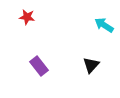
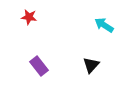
red star: moved 2 px right
